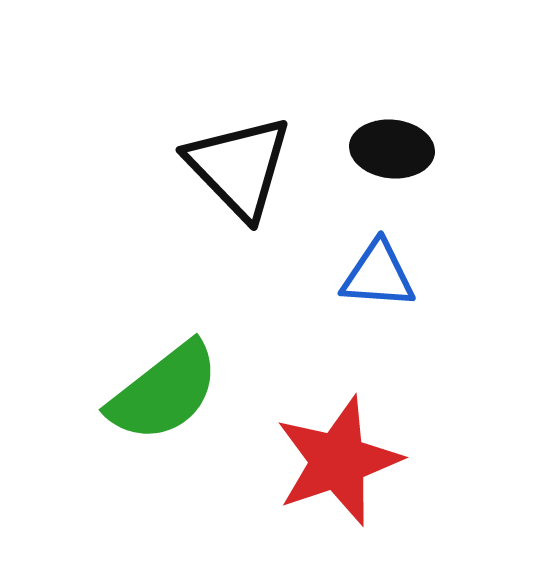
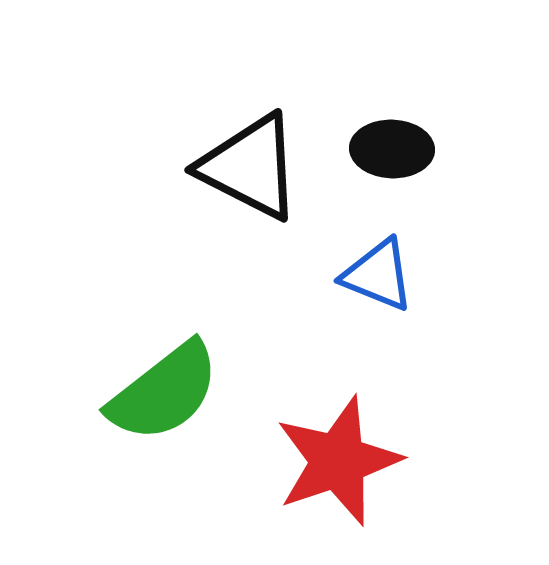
black ellipse: rotated 4 degrees counterclockwise
black triangle: moved 11 px right; rotated 19 degrees counterclockwise
blue triangle: rotated 18 degrees clockwise
